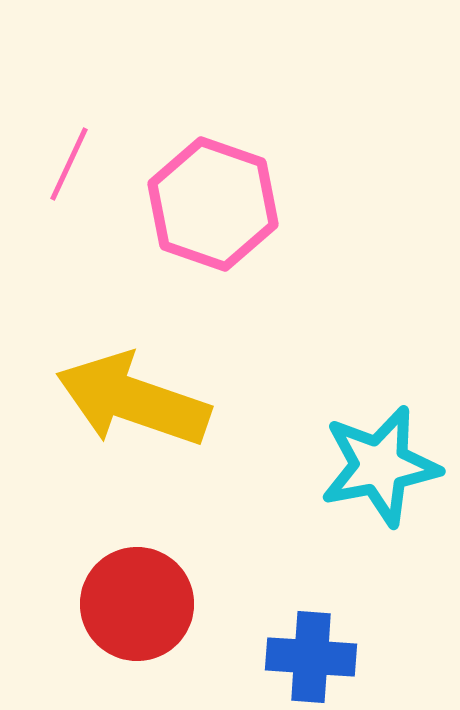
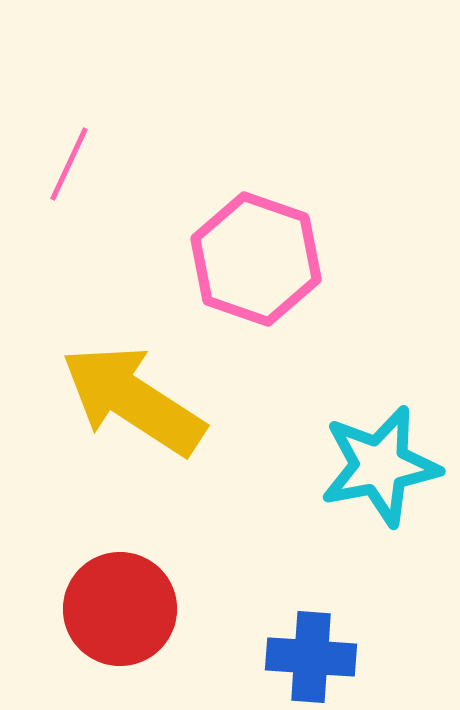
pink hexagon: moved 43 px right, 55 px down
yellow arrow: rotated 14 degrees clockwise
red circle: moved 17 px left, 5 px down
